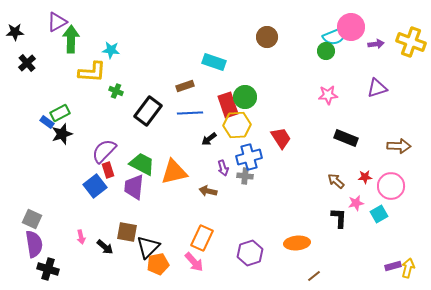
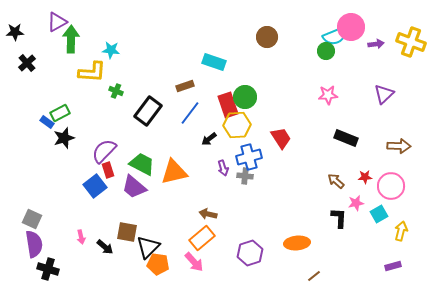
purple triangle at (377, 88): moved 7 px right, 6 px down; rotated 25 degrees counterclockwise
blue line at (190, 113): rotated 50 degrees counterclockwise
black star at (62, 134): moved 2 px right, 4 px down
purple trapezoid at (134, 187): rotated 56 degrees counterclockwise
brown arrow at (208, 191): moved 23 px down
orange rectangle at (202, 238): rotated 25 degrees clockwise
orange pentagon at (158, 264): rotated 20 degrees clockwise
yellow arrow at (408, 268): moved 7 px left, 37 px up
